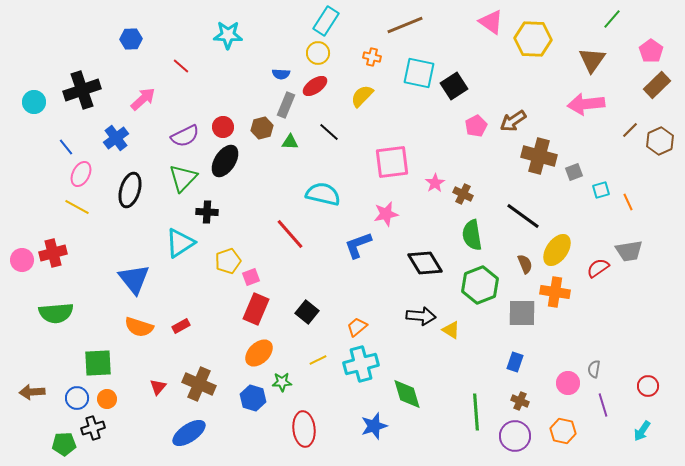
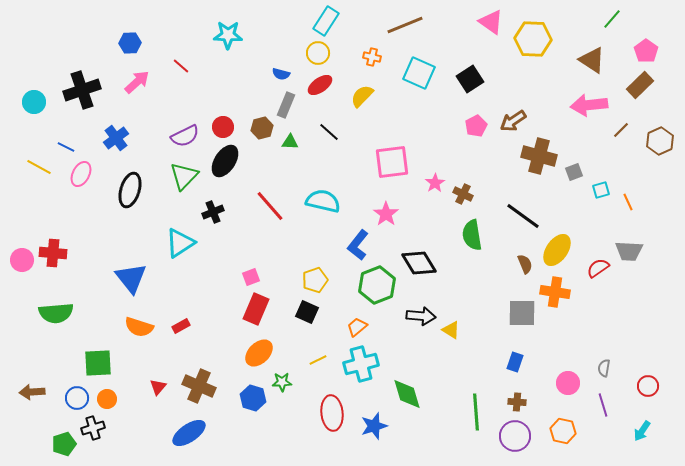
blue hexagon at (131, 39): moved 1 px left, 4 px down
pink pentagon at (651, 51): moved 5 px left
brown triangle at (592, 60): rotated 32 degrees counterclockwise
cyan square at (419, 73): rotated 12 degrees clockwise
blue semicircle at (281, 74): rotated 12 degrees clockwise
brown rectangle at (657, 85): moved 17 px left
red ellipse at (315, 86): moved 5 px right, 1 px up
black square at (454, 86): moved 16 px right, 7 px up
pink arrow at (143, 99): moved 6 px left, 17 px up
pink arrow at (586, 104): moved 3 px right, 1 px down
brown line at (630, 130): moved 9 px left
blue line at (66, 147): rotated 24 degrees counterclockwise
green triangle at (183, 178): moved 1 px right, 2 px up
cyan semicircle at (323, 194): moved 7 px down
yellow line at (77, 207): moved 38 px left, 40 px up
black cross at (207, 212): moved 6 px right; rotated 25 degrees counterclockwise
pink star at (386, 214): rotated 25 degrees counterclockwise
red line at (290, 234): moved 20 px left, 28 px up
blue L-shape at (358, 245): rotated 32 degrees counterclockwise
gray trapezoid at (629, 251): rotated 12 degrees clockwise
red cross at (53, 253): rotated 20 degrees clockwise
yellow pentagon at (228, 261): moved 87 px right, 19 px down
black diamond at (425, 263): moved 6 px left
blue triangle at (134, 279): moved 3 px left, 1 px up
green hexagon at (480, 285): moved 103 px left
black square at (307, 312): rotated 15 degrees counterclockwise
gray semicircle at (594, 369): moved 10 px right, 1 px up
brown cross at (199, 384): moved 2 px down
brown cross at (520, 401): moved 3 px left, 1 px down; rotated 18 degrees counterclockwise
red ellipse at (304, 429): moved 28 px right, 16 px up
green pentagon at (64, 444): rotated 15 degrees counterclockwise
